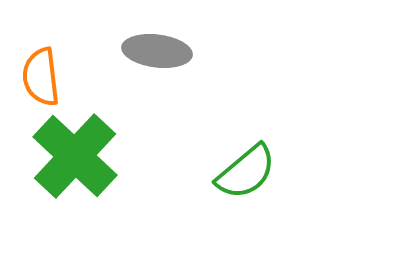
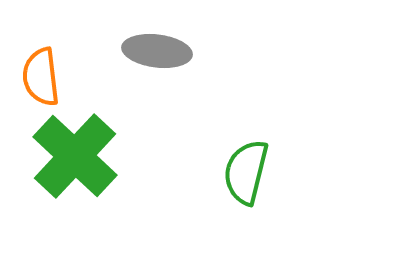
green semicircle: rotated 144 degrees clockwise
